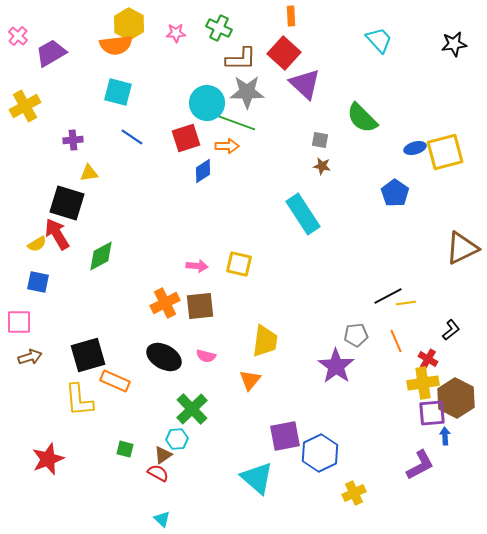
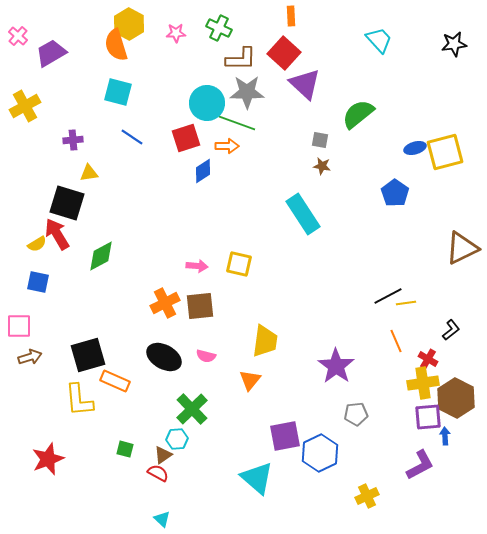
orange semicircle at (116, 45): rotated 80 degrees clockwise
green semicircle at (362, 118): moved 4 px left, 4 px up; rotated 96 degrees clockwise
pink square at (19, 322): moved 4 px down
gray pentagon at (356, 335): moved 79 px down
purple square at (432, 413): moved 4 px left, 4 px down
yellow cross at (354, 493): moved 13 px right, 3 px down
